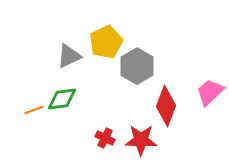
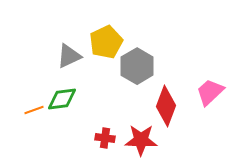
red cross: rotated 18 degrees counterclockwise
